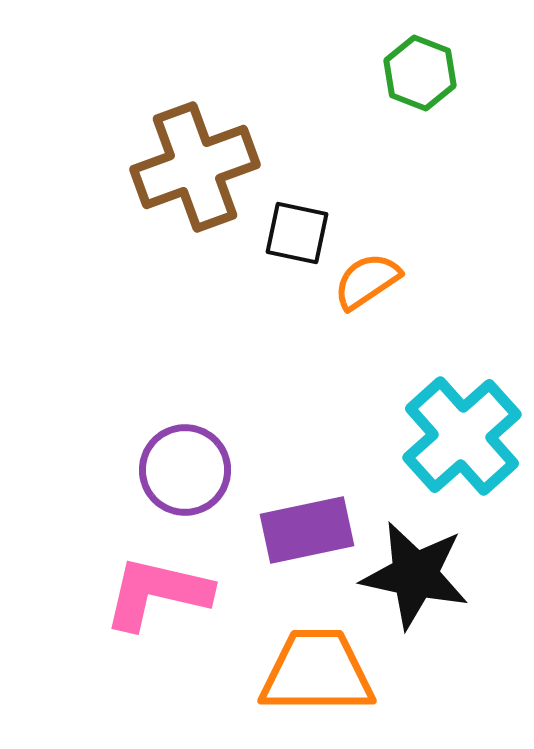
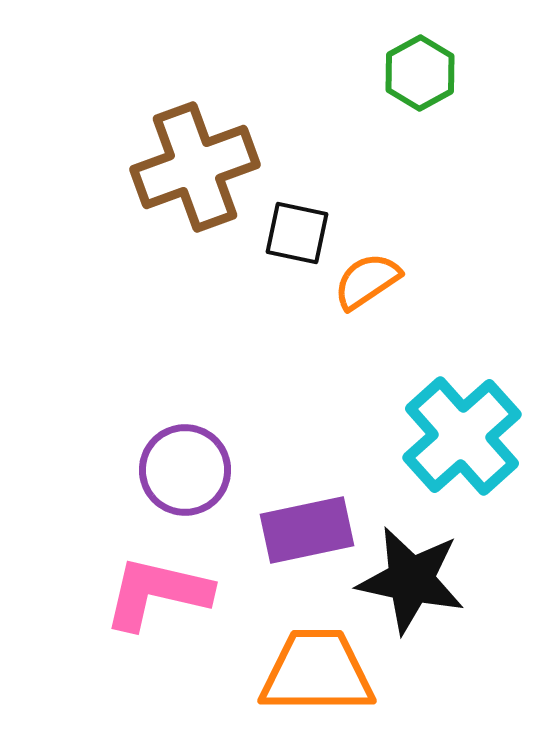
green hexagon: rotated 10 degrees clockwise
black star: moved 4 px left, 5 px down
